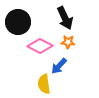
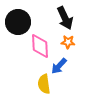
pink diamond: rotated 60 degrees clockwise
